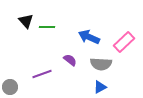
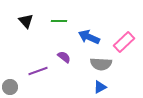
green line: moved 12 px right, 6 px up
purple semicircle: moved 6 px left, 3 px up
purple line: moved 4 px left, 3 px up
